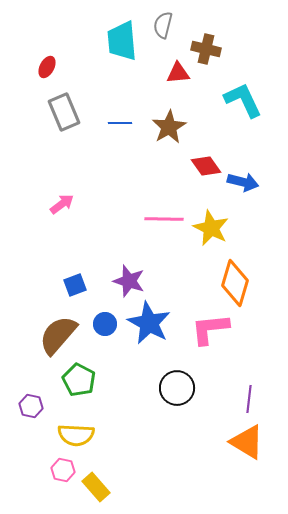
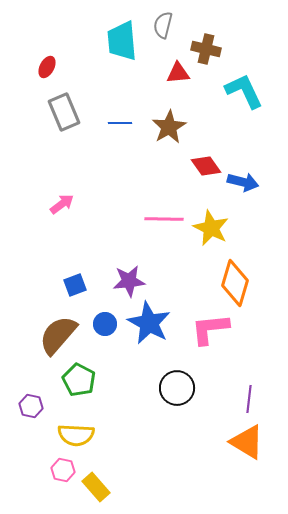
cyan L-shape: moved 1 px right, 9 px up
purple star: rotated 24 degrees counterclockwise
